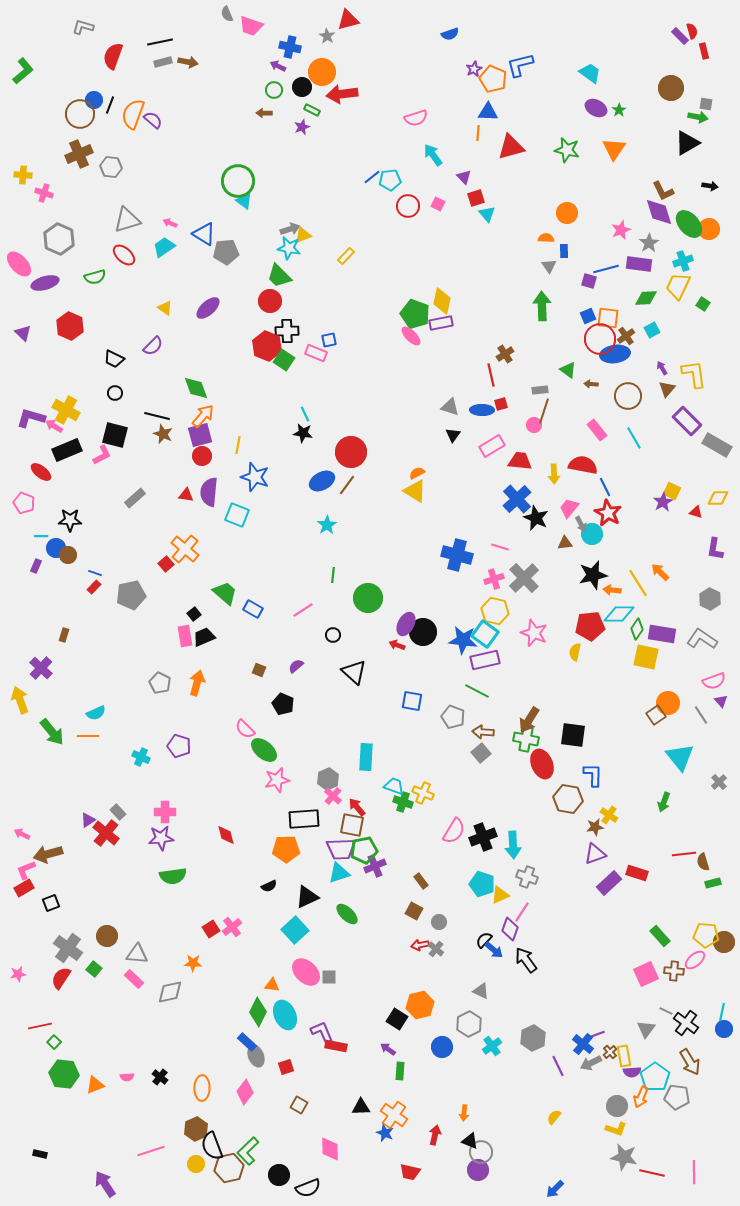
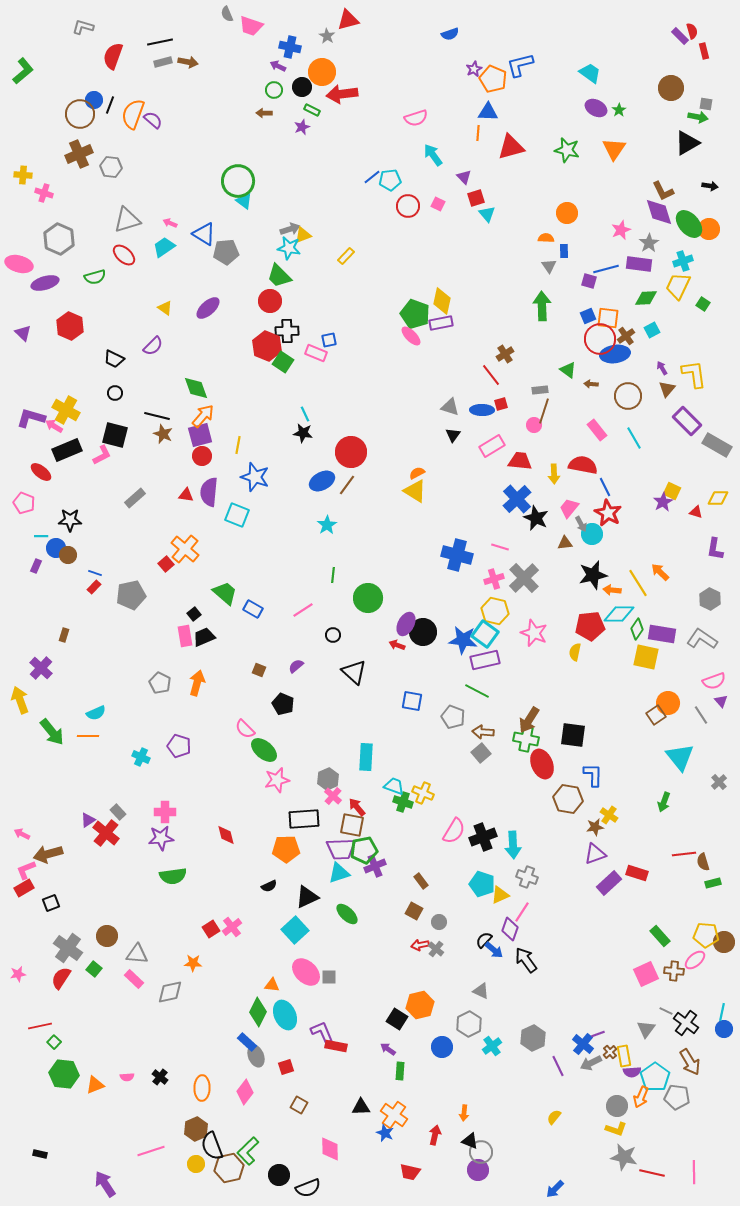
pink ellipse at (19, 264): rotated 32 degrees counterclockwise
green square at (284, 360): moved 1 px left, 2 px down
red line at (491, 375): rotated 25 degrees counterclockwise
